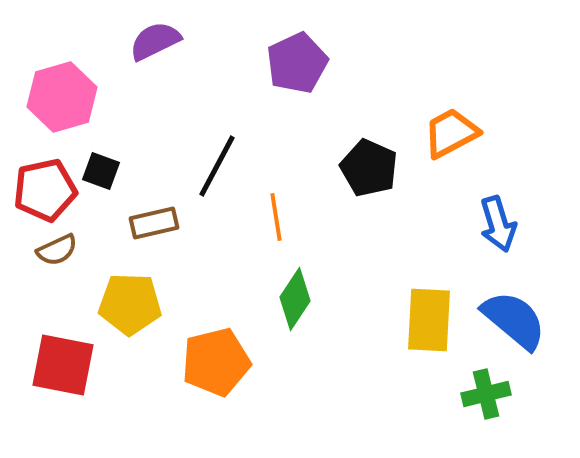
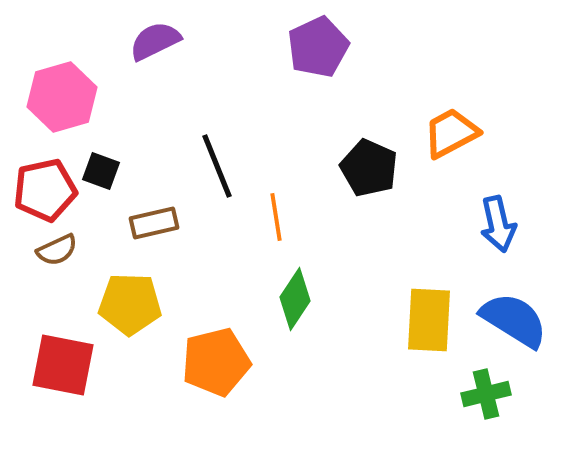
purple pentagon: moved 21 px right, 16 px up
black line: rotated 50 degrees counterclockwise
blue arrow: rotated 4 degrees clockwise
blue semicircle: rotated 8 degrees counterclockwise
